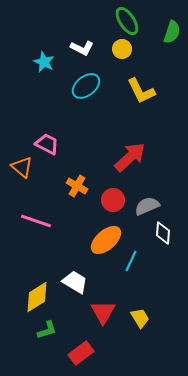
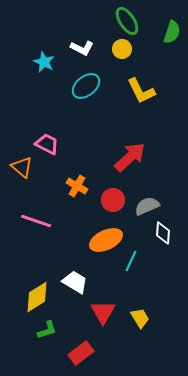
orange ellipse: rotated 16 degrees clockwise
